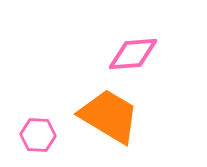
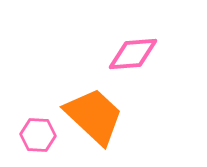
orange trapezoid: moved 15 px left; rotated 12 degrees clockwise
